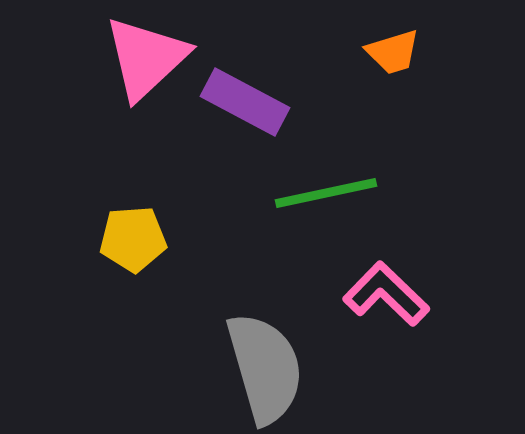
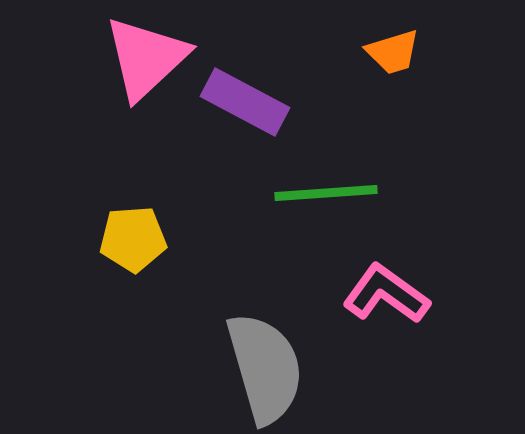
green line: rotated 8 degrees clockwise
pink L-shape: rotated 8 degrees counterclockwise
